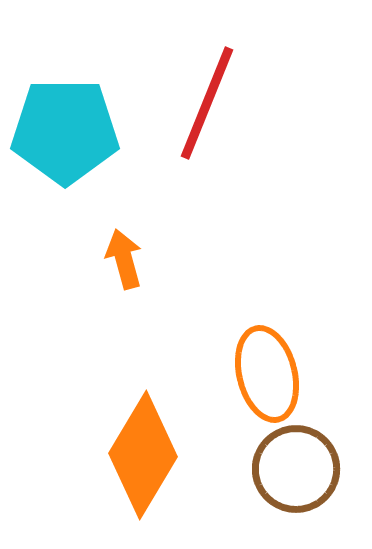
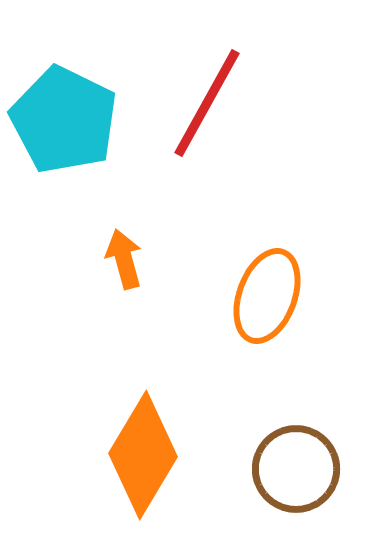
red line: rotated 7 degrees clockwise
cyan pentagon: moved 1 px left, 11 px up; rotated 26 degrees clockwise
orange ellipse: moved 78 px up; rotated 34 degrees clockwise
